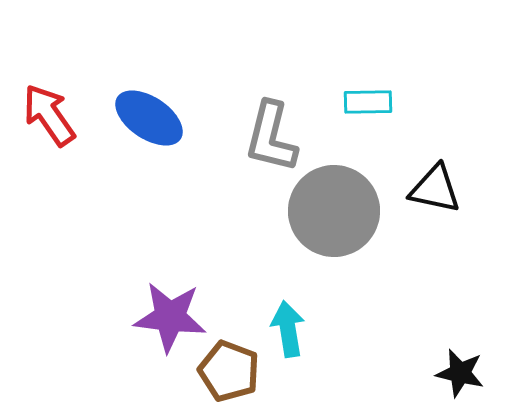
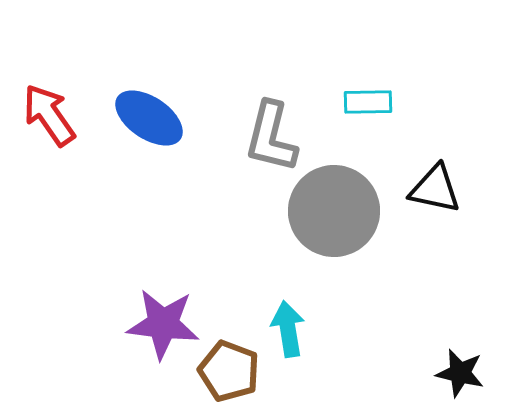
purple star: moved 7 px left, 7 px down
